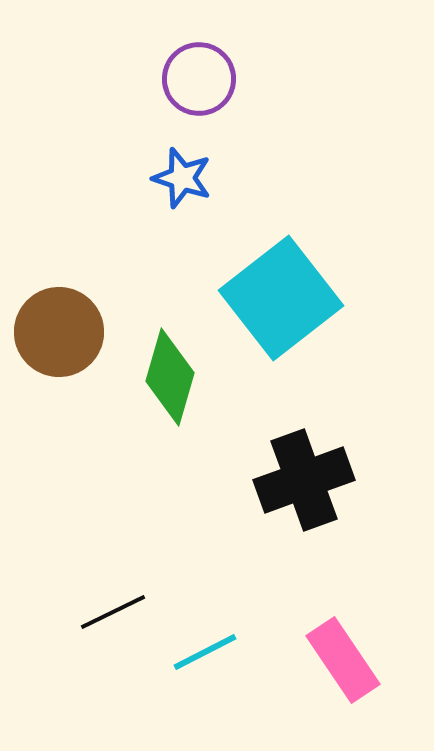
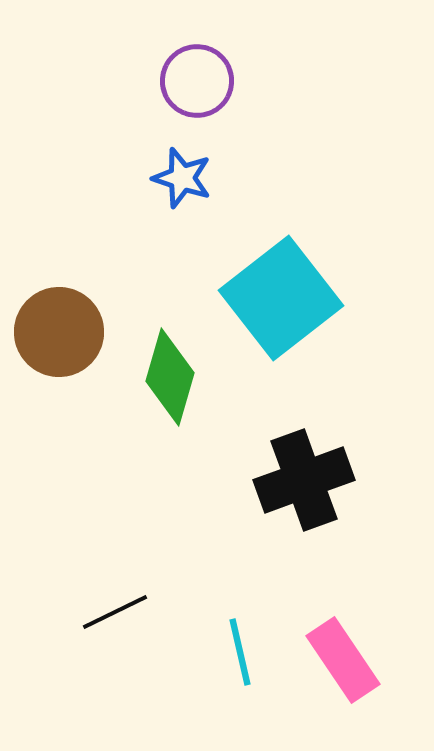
purple circle: moved 2 px left, 2 px down
black line: moved 2 px right
cyan line: moved 35 px right; rotated 76 degrees counterclockwise
